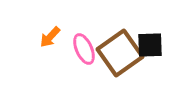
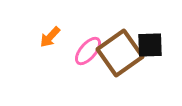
pink ellipse: moved 4 px right, 2 px down; rotated 64 degrees clockwise
